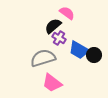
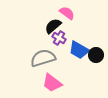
black circle: moved 2 px right
